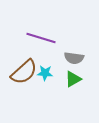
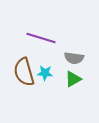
brown semicircle: rotated 116 degrees clockwise
